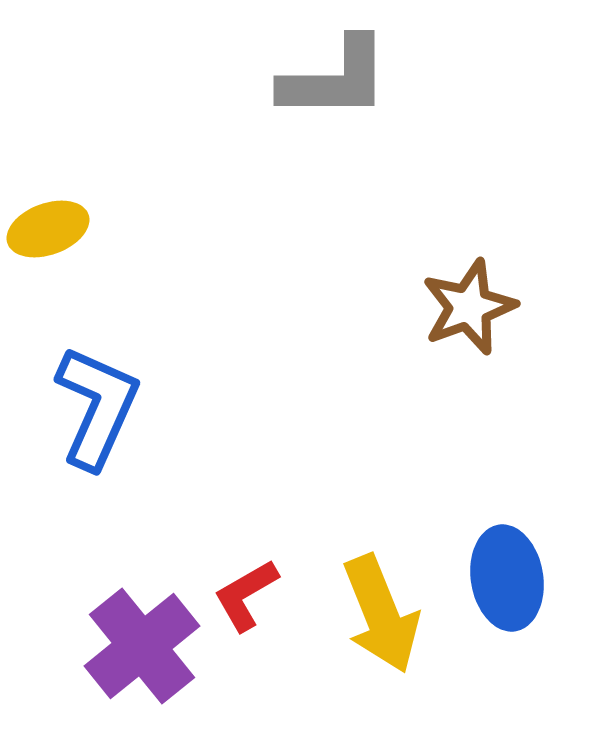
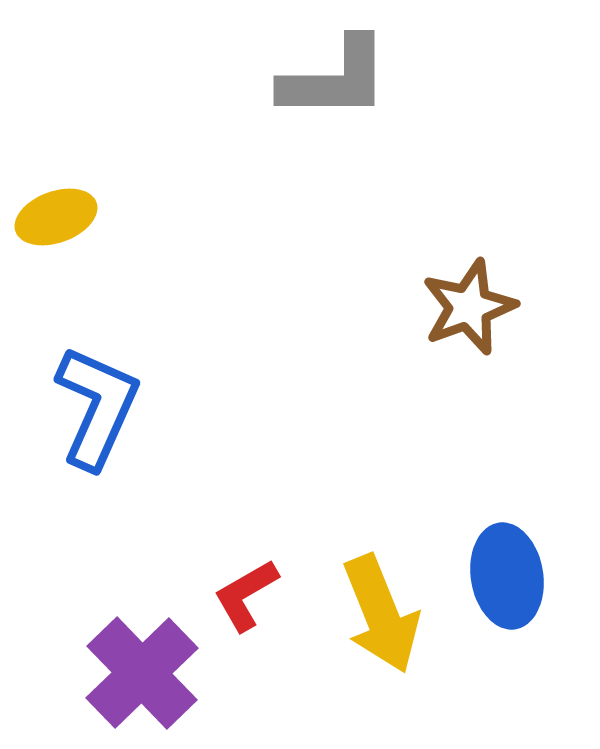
yellow ellipse: moved 8 px right, 12 px up
blue ellipse: moved 2 px up
purple cross: moved 27 px down; rotated 5 degrees counterclockwise
